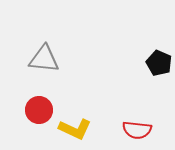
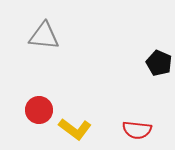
gray triangle: moved 23 px up
yellow L-shape: rotated 12 degrees clockwise
